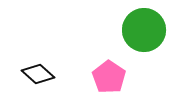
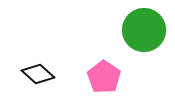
pink pentagon: moved 5 px left
